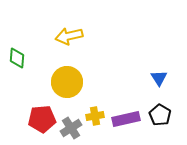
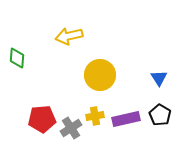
yellow circle: moved 33 px right, 7 px up
